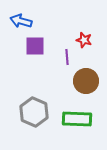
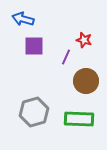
blue arrow: moved 2 px right, 2 px up
purple square: moved 1 px left
purple line: moved 1 px left; rotated 28 degrees clockwise
gray hexagon: rotated 20 degrees clockwise
green rectangle: moved 2 px right
